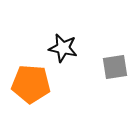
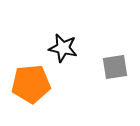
orange pentagon: rotated 9 degrees counterclockwise
